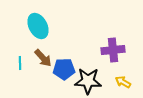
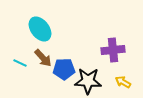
cyan ellipse: moved 2 px right, 3 px down; rotated 10 degrees counterclockwise
cyan line: rotated 64 degrees counterclockwise
